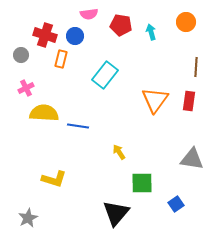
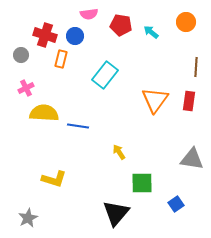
cyan arrow: rotated 35 degrees counterclockwise
